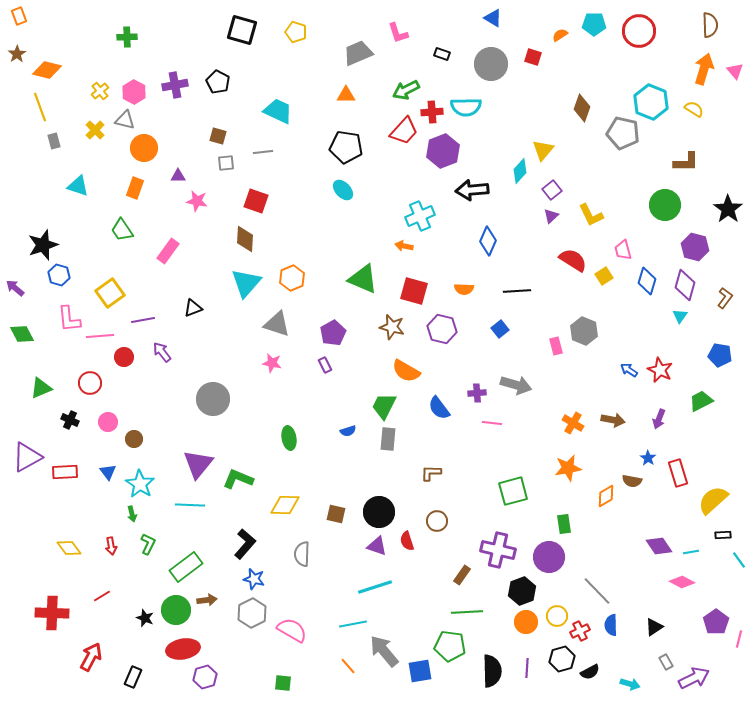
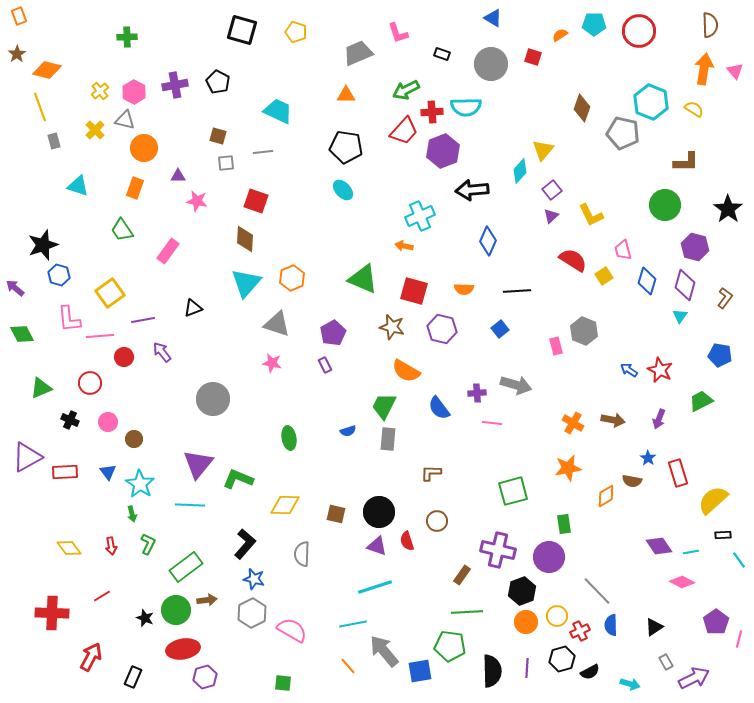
orange arrow at (704, 69): rotated 8 degrees counterclockwise
